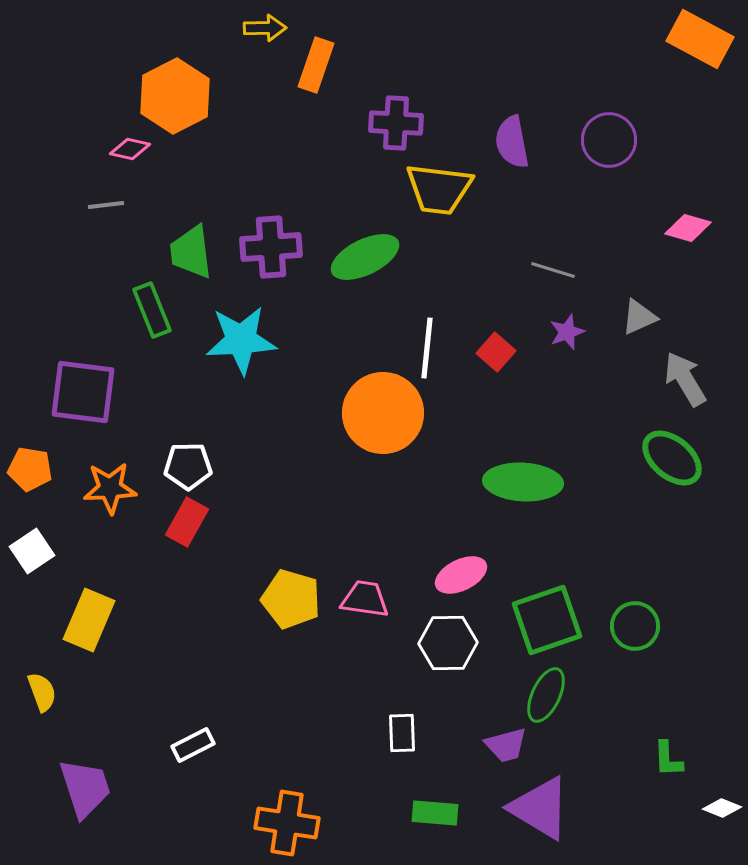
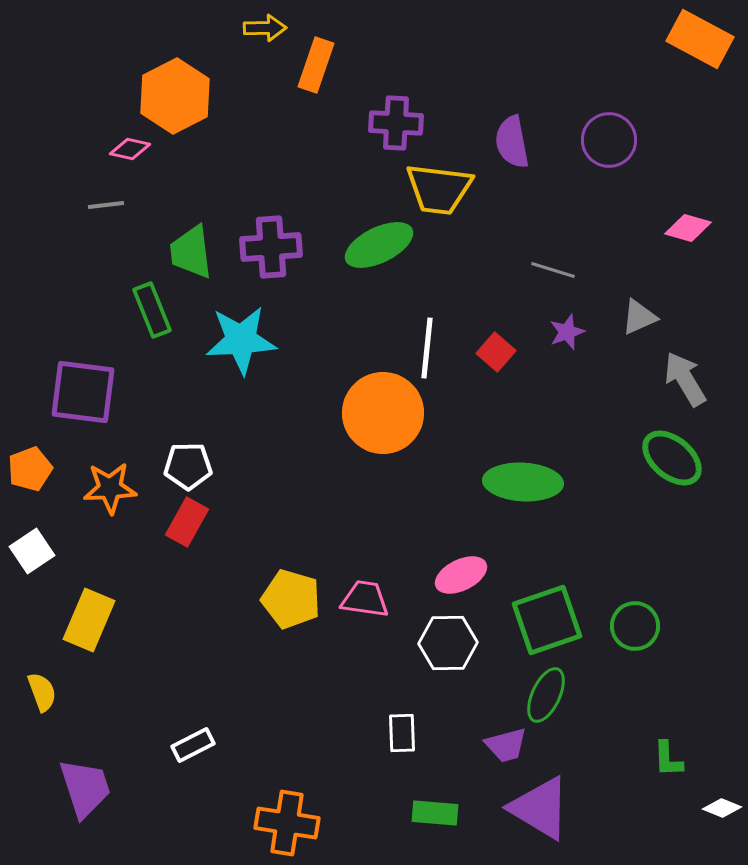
green ellipse at (365, 257): moved 14 px right, 12 px up
orange pentagon at (30, 469): rotated 30 degrees counterclockwise
